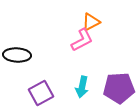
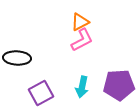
orange triangle: moved 11 px left
black ellipse: moved 3 px down
purple pentagon: moved 3 px up
